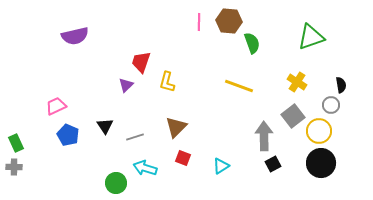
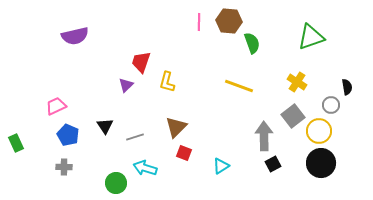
black semicircle: moved 6 px right, 2 px down
red square: moved 1 px right, 5 px up
gray cross: moved 50 px right
